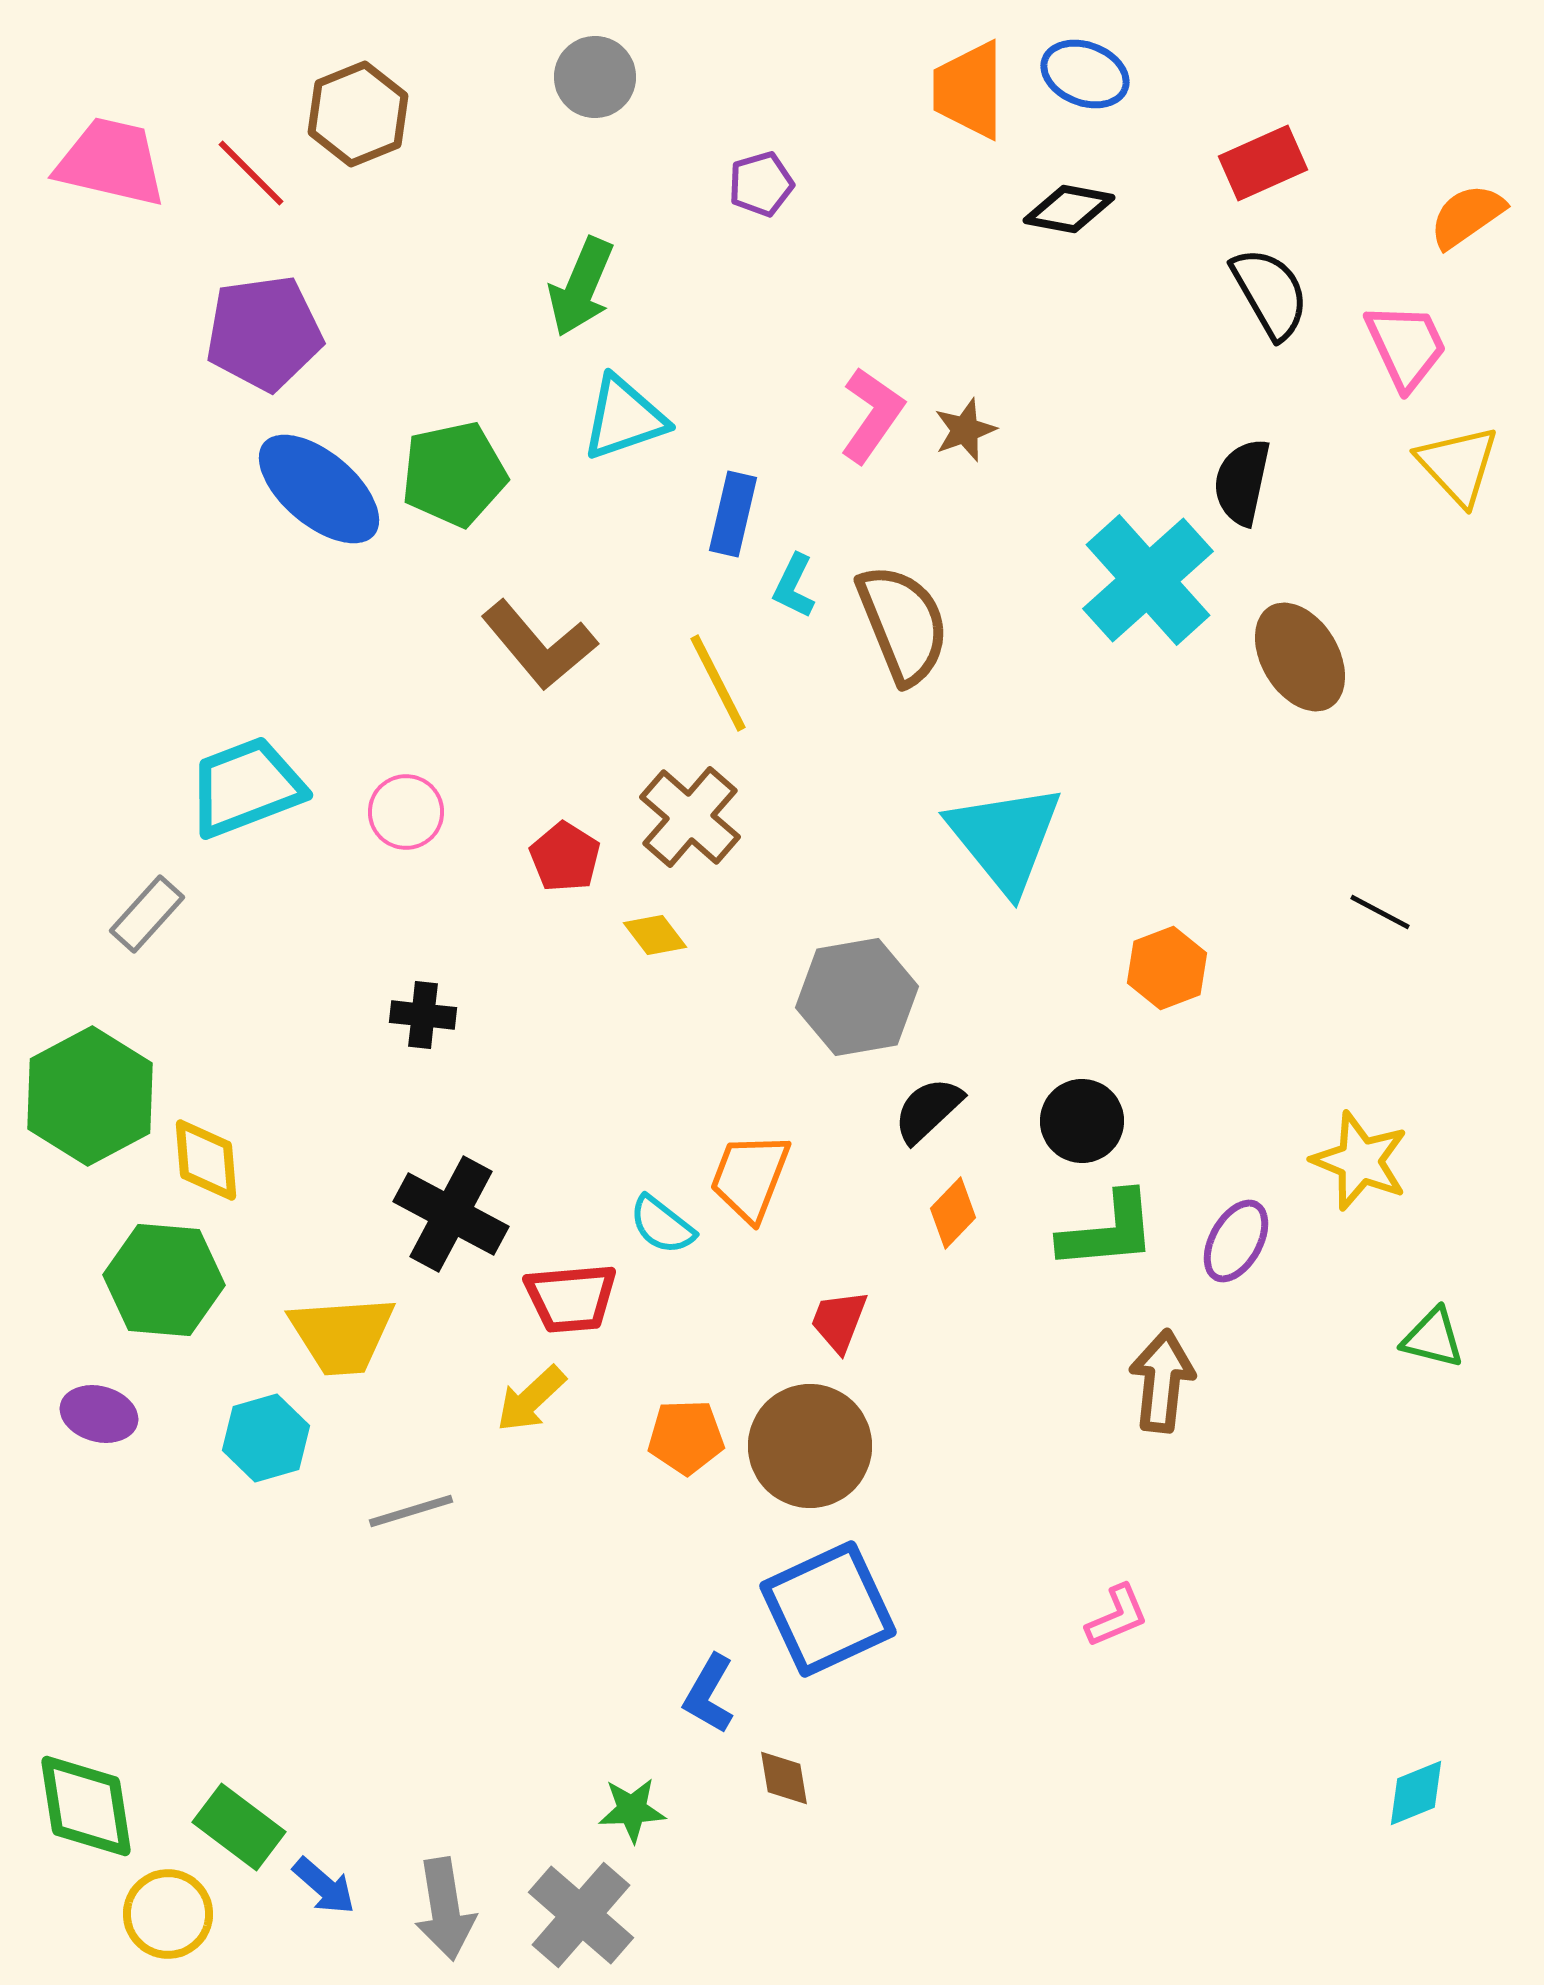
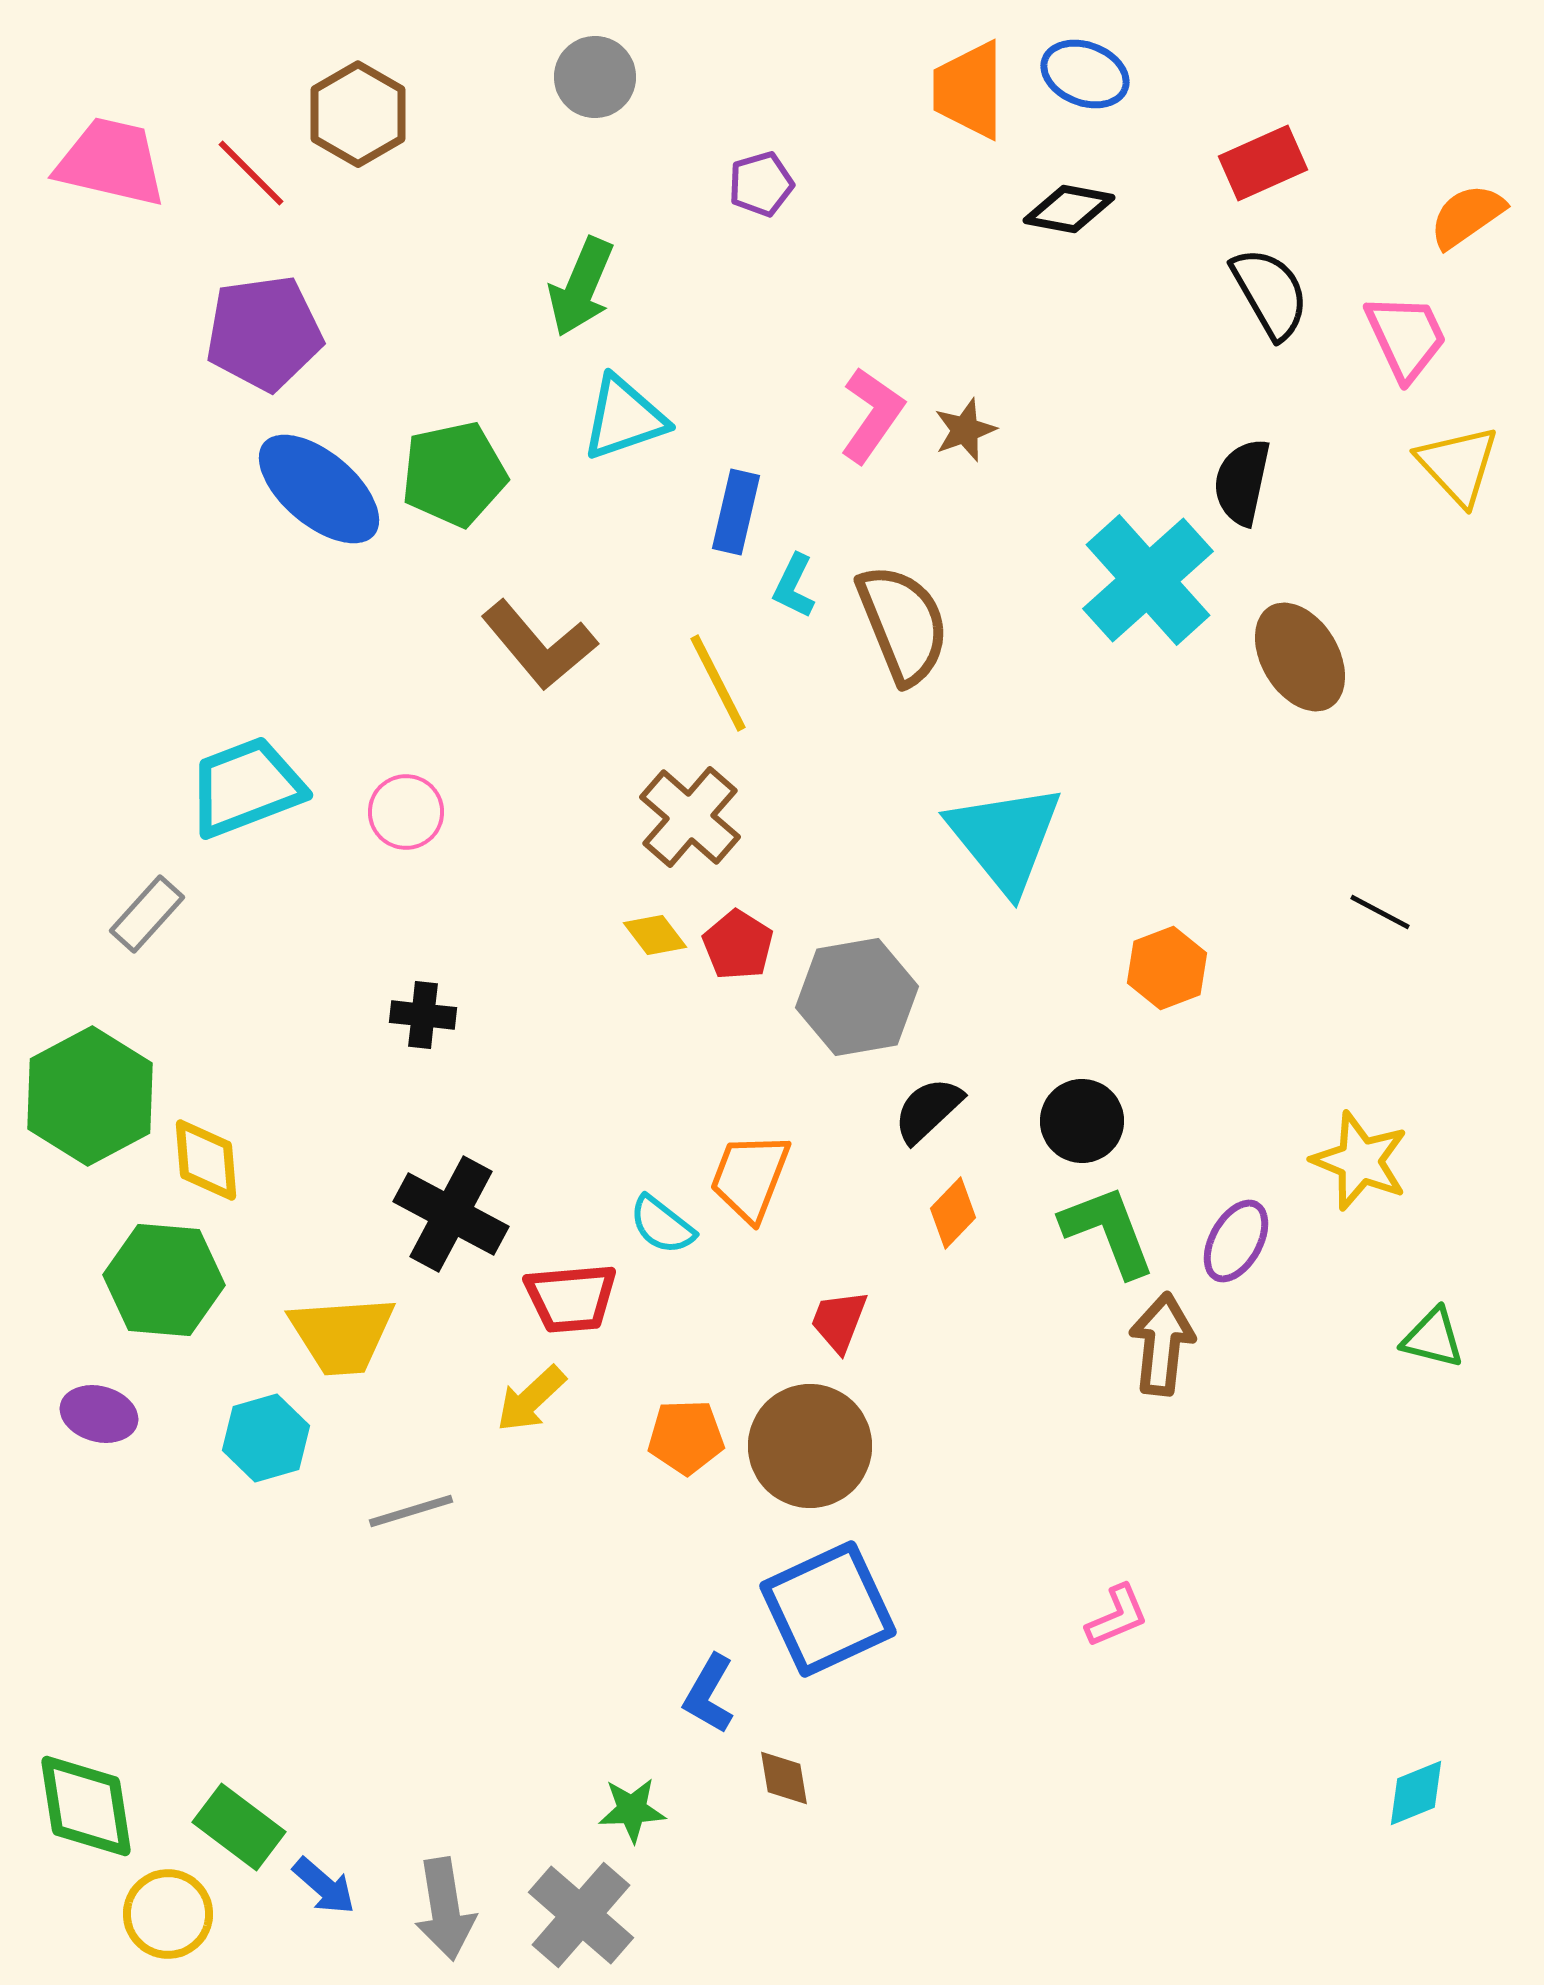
brown hexagon at (358, 114): rotated 8 degrees counterclockwise
pink trapezoid at (1406, 346): moved 9 px up
blue rectangle at (733, 514): moved 3 px right, 2 px up
red pentagon at (565, 857): moved 173 px right, 88 px down
green L-shape at (1108, 1231): rotated 106 degrees counterclockwise
brown arrow at (1162, 1381): moved 37 px up
